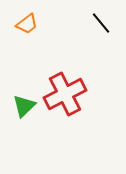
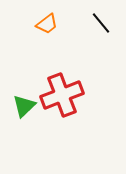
orange trapezoid: moved 20 px right
red cross: moved 3 px left, 1 px down; rotated 6 degrees clockwise
